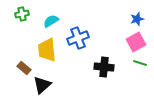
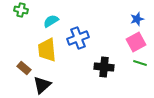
green cross: moved 1 px left, 4 px up; rotated 24 degrees clockwise
